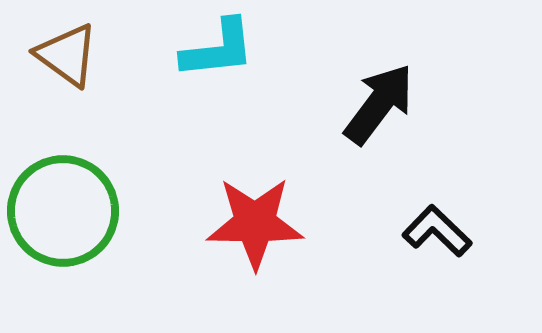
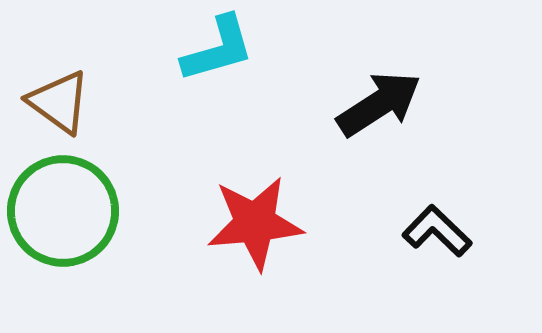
cyan L-shape: rotated 10 degrees counterclockwise
brown triangle: moved 8 px left, 47 px down
black arrow: rotated 20 degrees clockwise
red star: rotated 6 degrees counterclockwise
